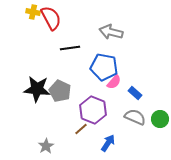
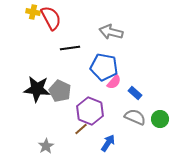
purple hexagon: moved 3 px left, 1 px down
